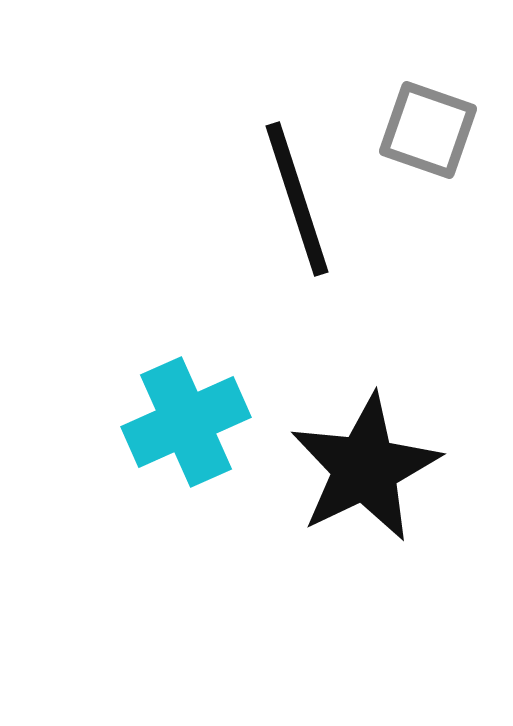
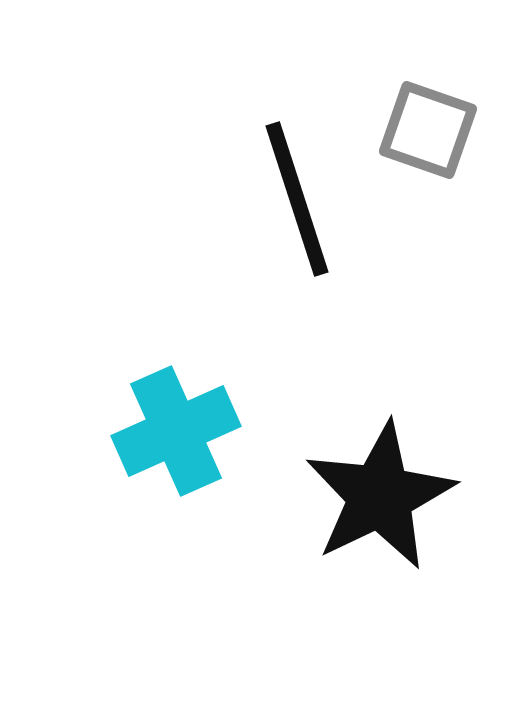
cyan cross: moved 10 px left, 9 px down
black star: moved 15 px right, 28 px down
